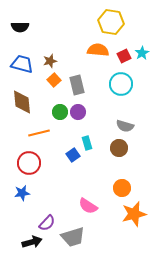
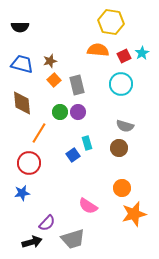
brown diamond: moved 1 px down
orange line: rotated 45 degrees counterclockwise
gray trapezoid: moved 2 px down
